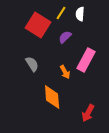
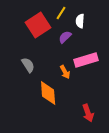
white semicircle: moved 7 px down
red square: rotated 25 degrees clockwise
pink rectangle: rotated 45 degrees clockwise
gray semicircle: moved 4 px left, 1 px down
orange diamond: moved 4 px left, 4 px up
red arrow: rotated 48 degrees counterclockwise
